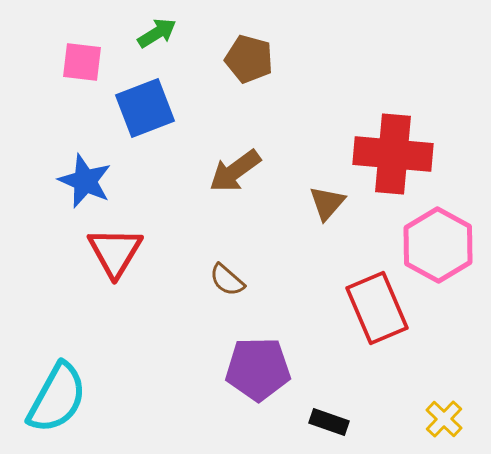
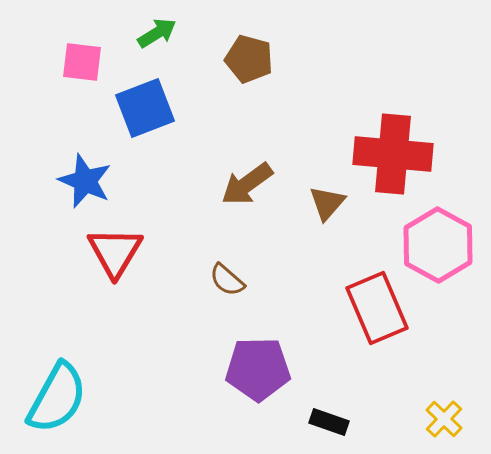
brown arrow: moved 12 px right, 13 px down
